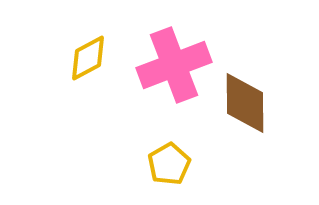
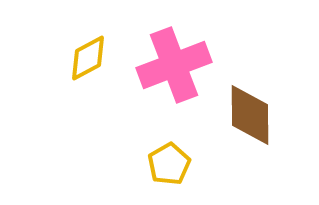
brown diamond: moved 5 px right, 12 px down
